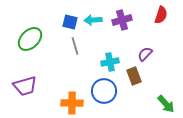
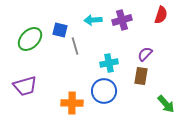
blue square: moved 10 px left, 8 px down
cyan cross: moved 1 px left, 1 px down
brown rectangle: moved 7 px right; rotated 30 degrees clockwise
